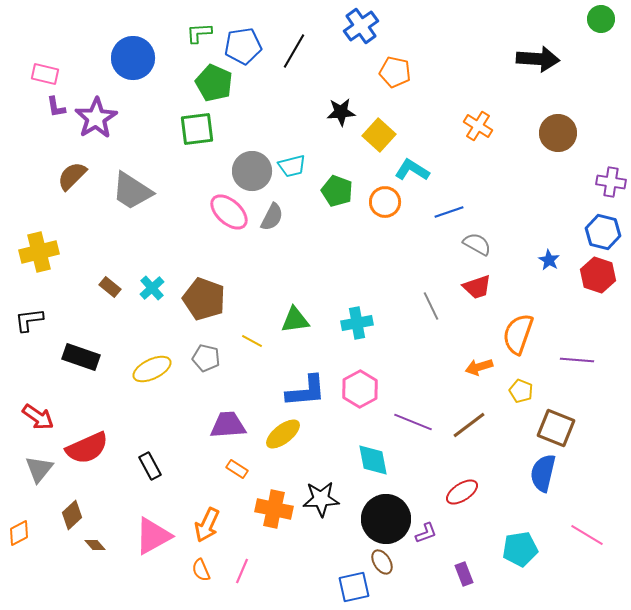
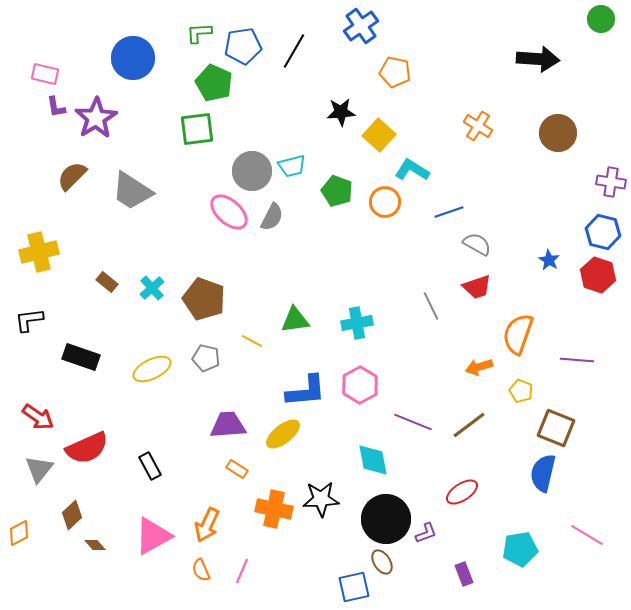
brown rectangle at (110, 287): moved 3 px left, 5 px up
pink hexagon at (360, 389): moved 4 px up
